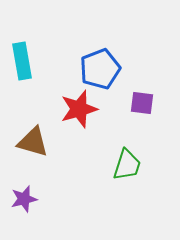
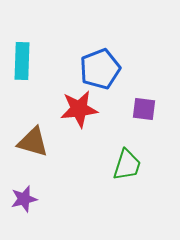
cyan rectangle: rotated 12 degrees clockwise
purple square: moved 2 px right, 6 px down
red star: rotated 9 degrees clockwise
